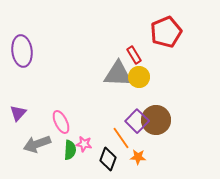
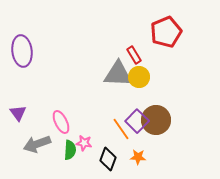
purple triangle: rotated 18 degrees counterclockwise
orange line: moved 9 px up
pink star: moved 1 px up
